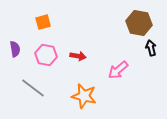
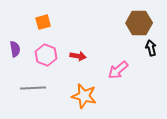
brown hexagon: rotated 10 degrees counterclockwise
pink hexagon: rotated 10 degrees clockwise
gray line: rotated 40 degrees counterclockwise
